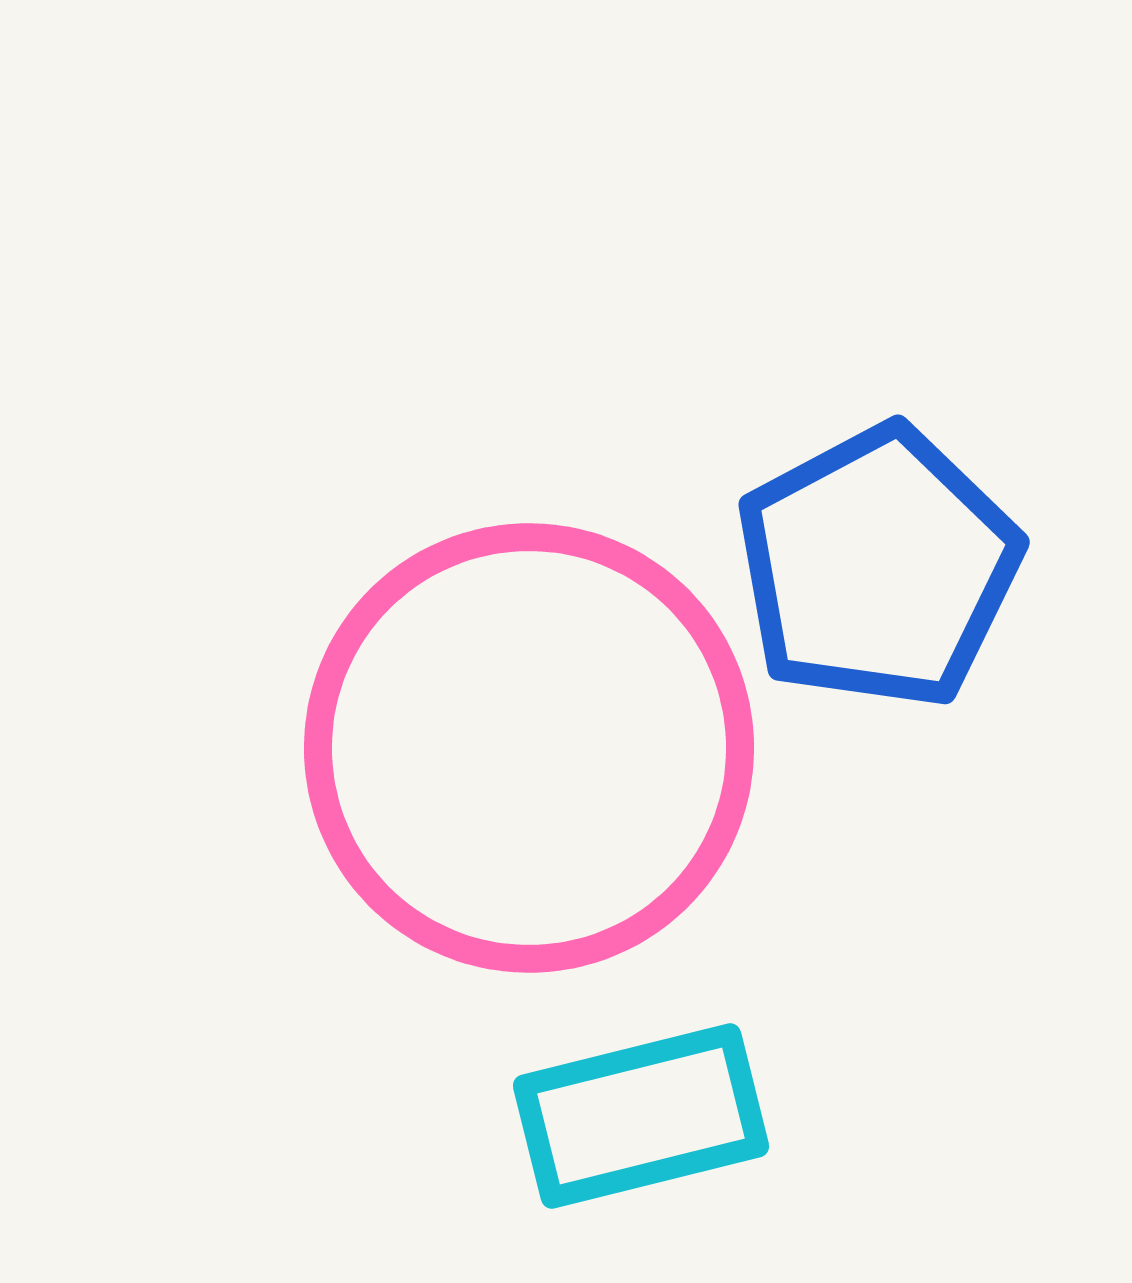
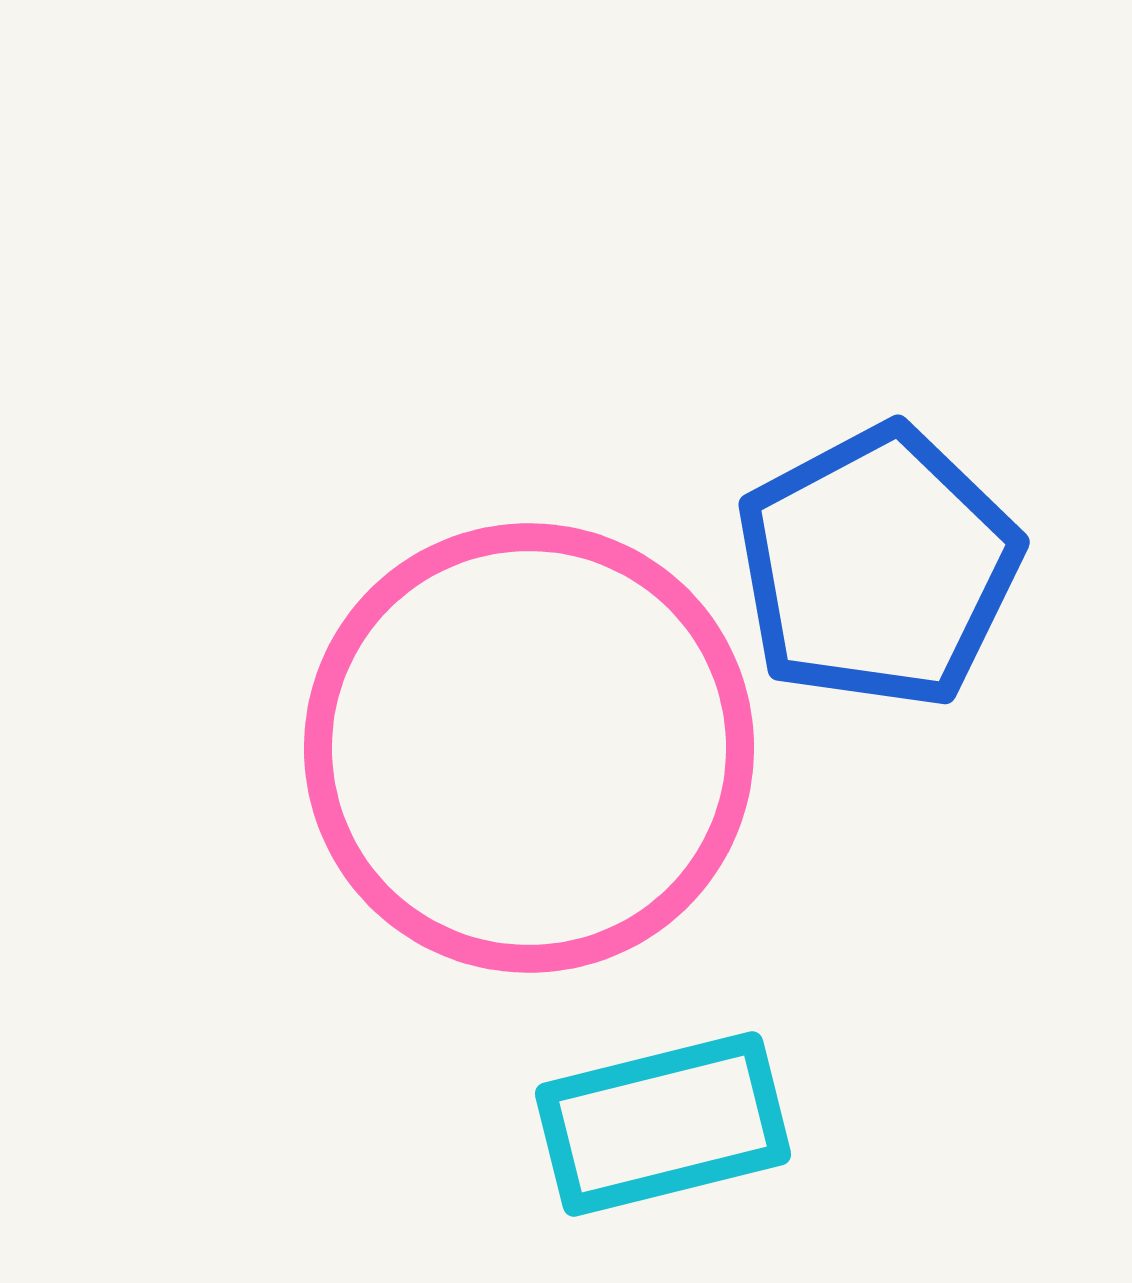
cyan rectangle: moved 22 px right, 8 px down
